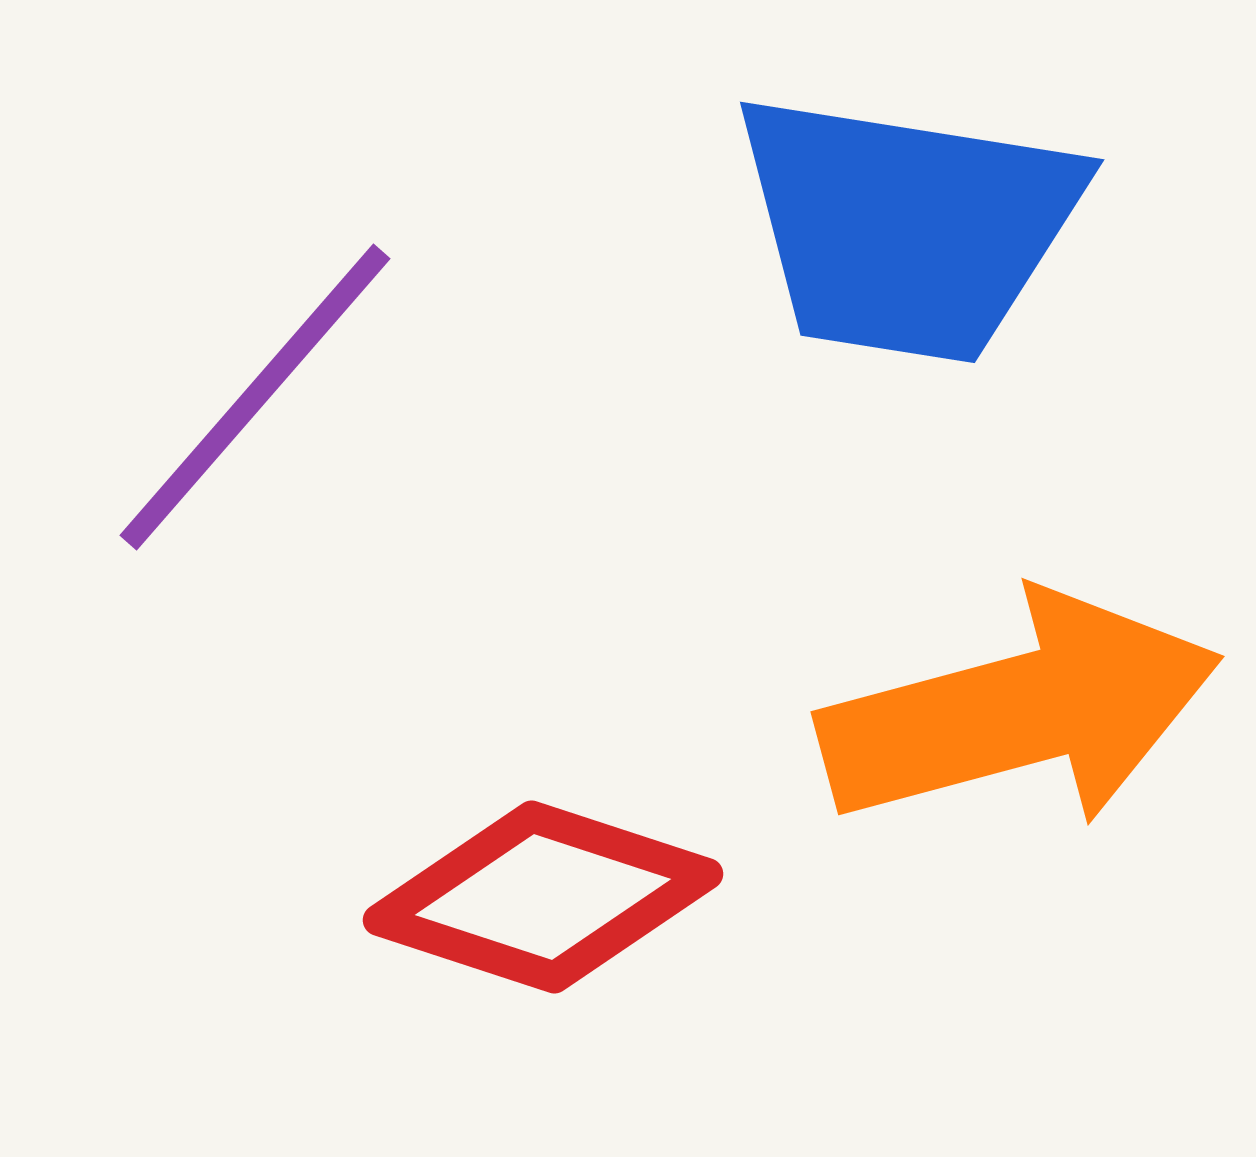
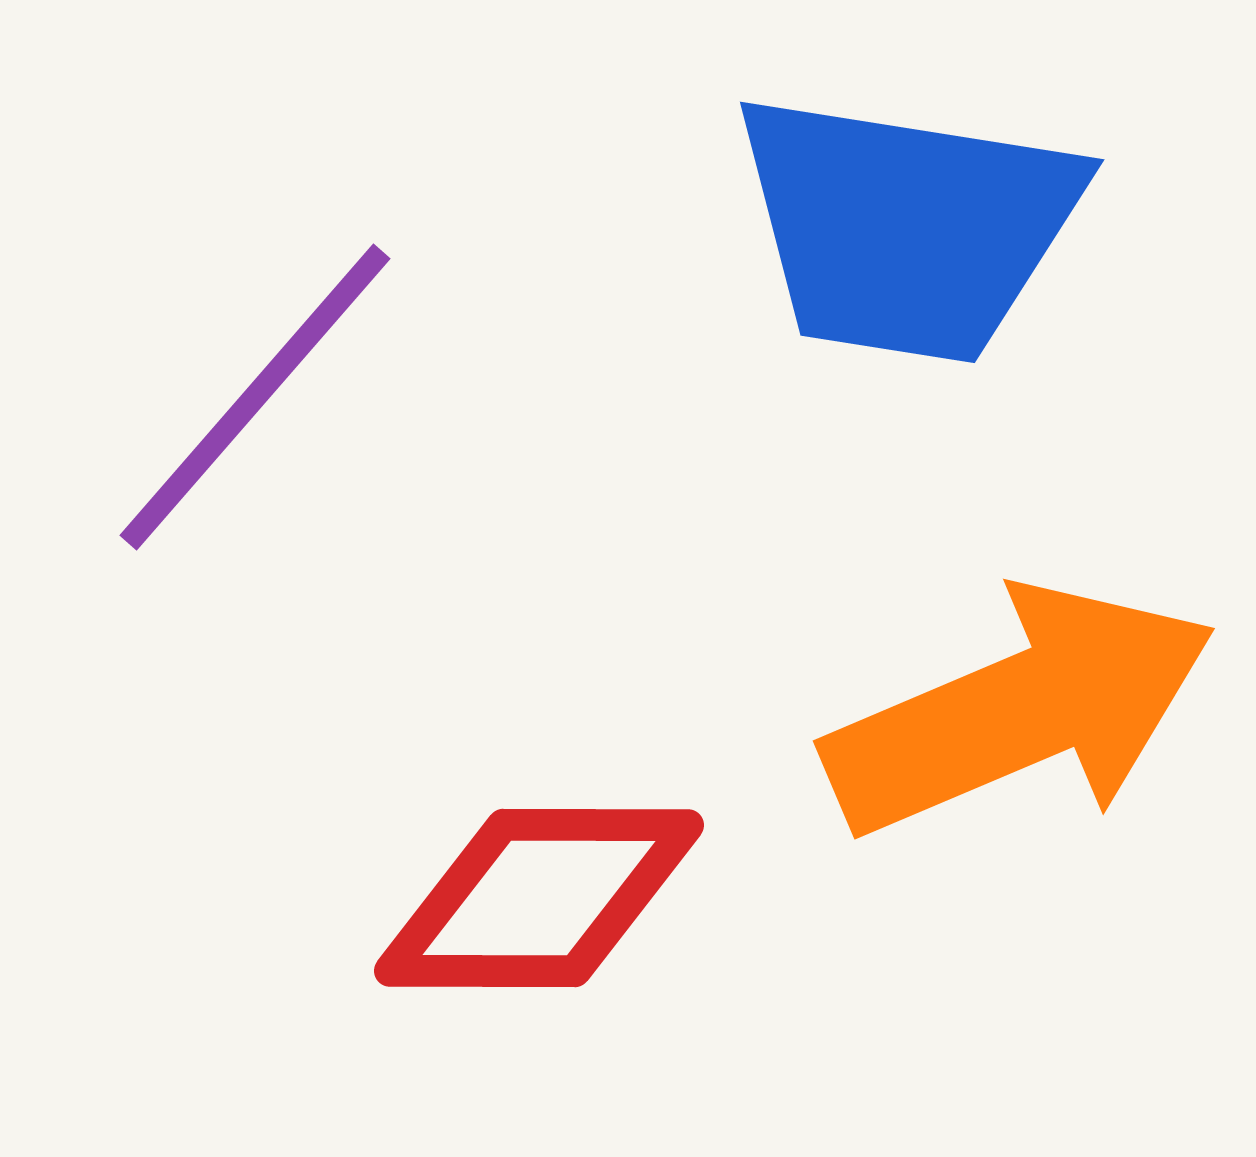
orange arrow: rotated 8 degrees counterclockwise
red diamond: moved 4 px left, 1 px down; rotated 18 degrees counterclockwise
